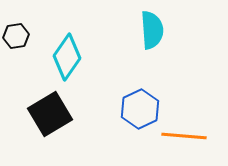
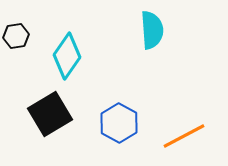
cyan diamond: moved 1 px up
blue hexagon: moved 21 px left, 14 px down; rotated 6 degrees counterclockwise
orange line: rotated 33 degrees counterclockwise
